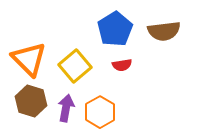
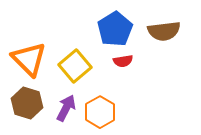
red semicircle: moved 1 px right, 4 px up
brown hexagon: moved 4 px left, 2 px down
purple arrow: rotated 16 degrees clockwise
